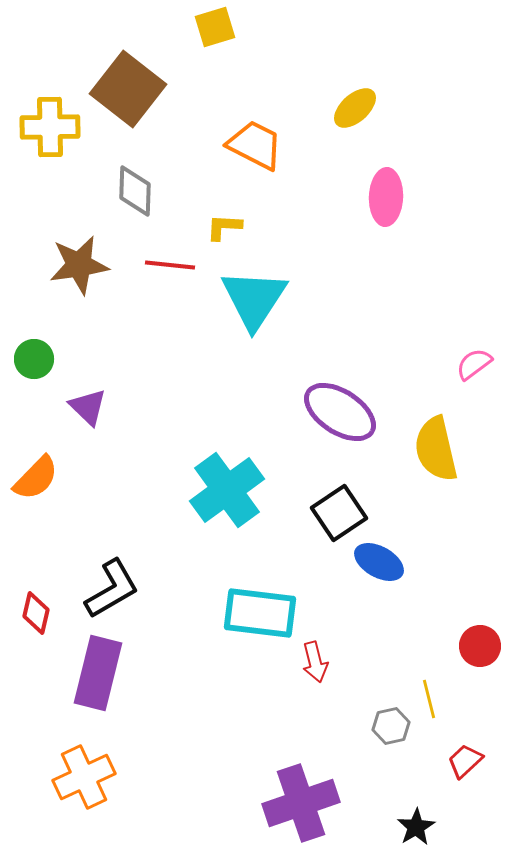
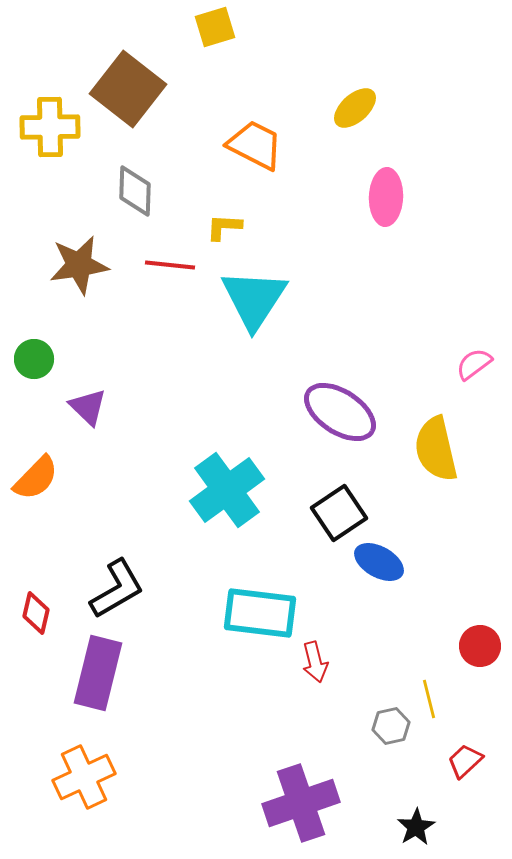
black L-shape: moved 5 px right
